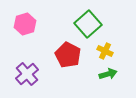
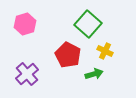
green square: rotated 8 degrees counterclockwise
green arrow: moved 14 px left
